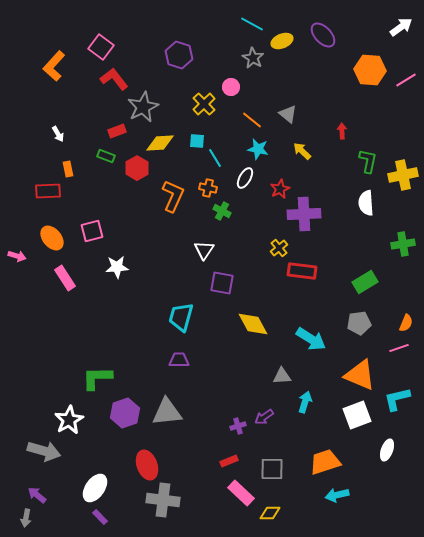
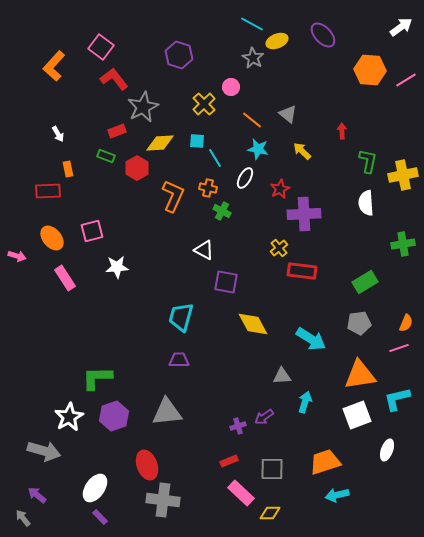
yellow ellipse at (282, 41): moved 5 px left
white triangle at (204, 250): rotated 35 degrees counterclockwise
purple square at (222, 283): moved 4 px right, 1 px up
orange triangle at (360, 375): rotated 32 degrees counterclockwise
purple hexagon at (125, 413): moved 11 px left, 3 px down
white star at (69, 420): moved 3 px up
gray arrow at (26, 518): moved 3 px left; rotated 132 degrees clockwise
